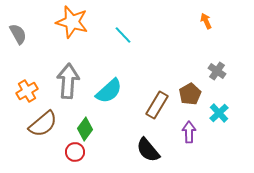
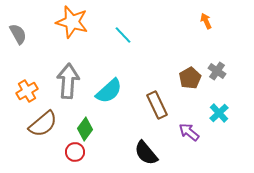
brown pentagon: moved 16 px up
brown rectangle: rotated 56 degrees counterclockwise
purple arrow: rotated 50 degrees counterclockwise
black semicircle: moved 2 px left, 3 px down
